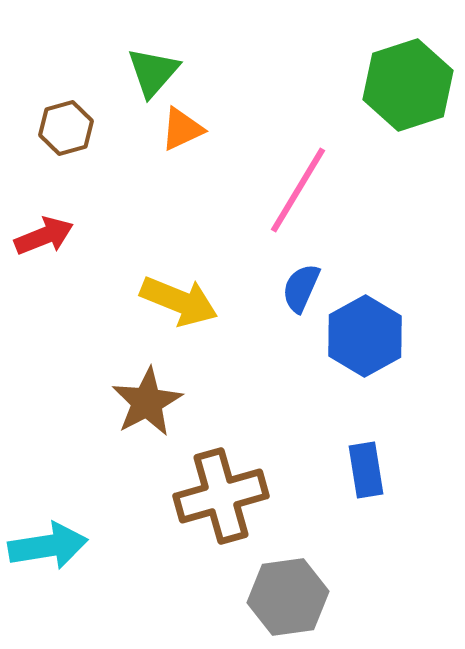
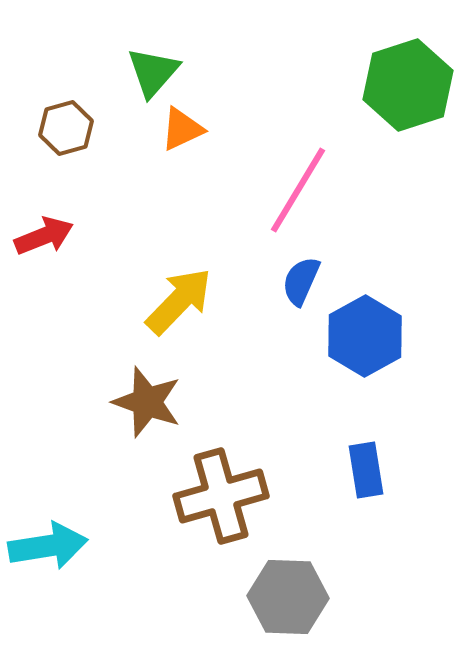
blue semicircle: moved 7 px up
yellow arrow: rotated 68 degrees counterclockwise
brown star: rotated 24 degrees counterclockwise
gray hexagon: rotated 10 degrees clockwise
